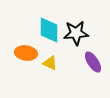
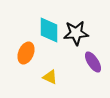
orange ellipse: rotated 75 degrees counterclockwise
yellow triangle: moved 14 px down
